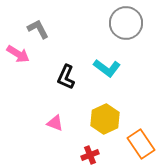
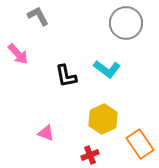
gray L-shape: moved 13 px up
pink arrow: rotated 15 degrees clockwise
cyan L-shape: moved 1 px down
black L-shape: moved 1 px up; rotated 35 degrees counterclockwise
yellow hexagon: moved 2 px left
pink triangle: moved 9 px left, 10 px down
orange rectangle: moved 1 px left
